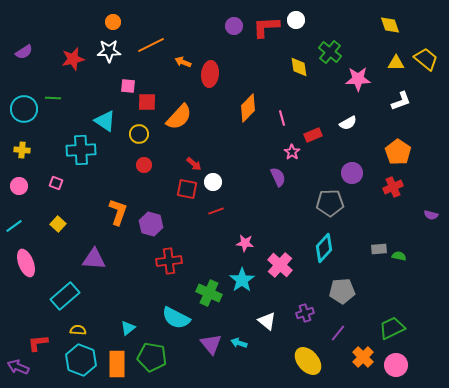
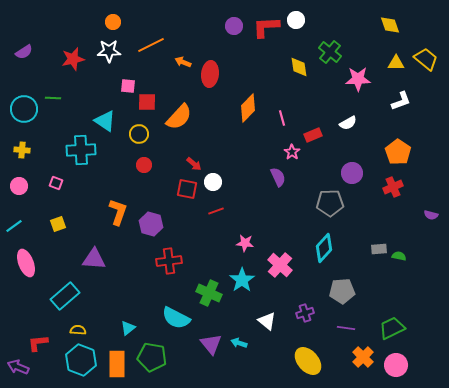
yellow square at (58, 224): rotated 28 degrees clockwise
purple line at (338, 333): moved 8 px right, 5 px up; rotated 60 degrees clockwise
